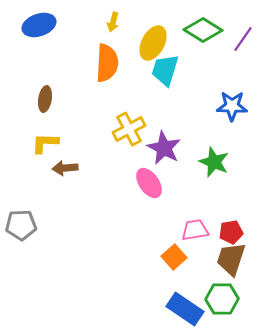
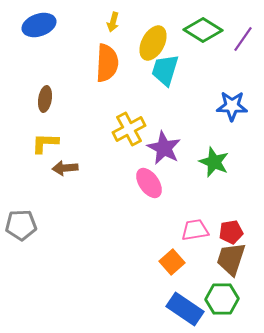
orange square: moved 2 px left, 5 px down
